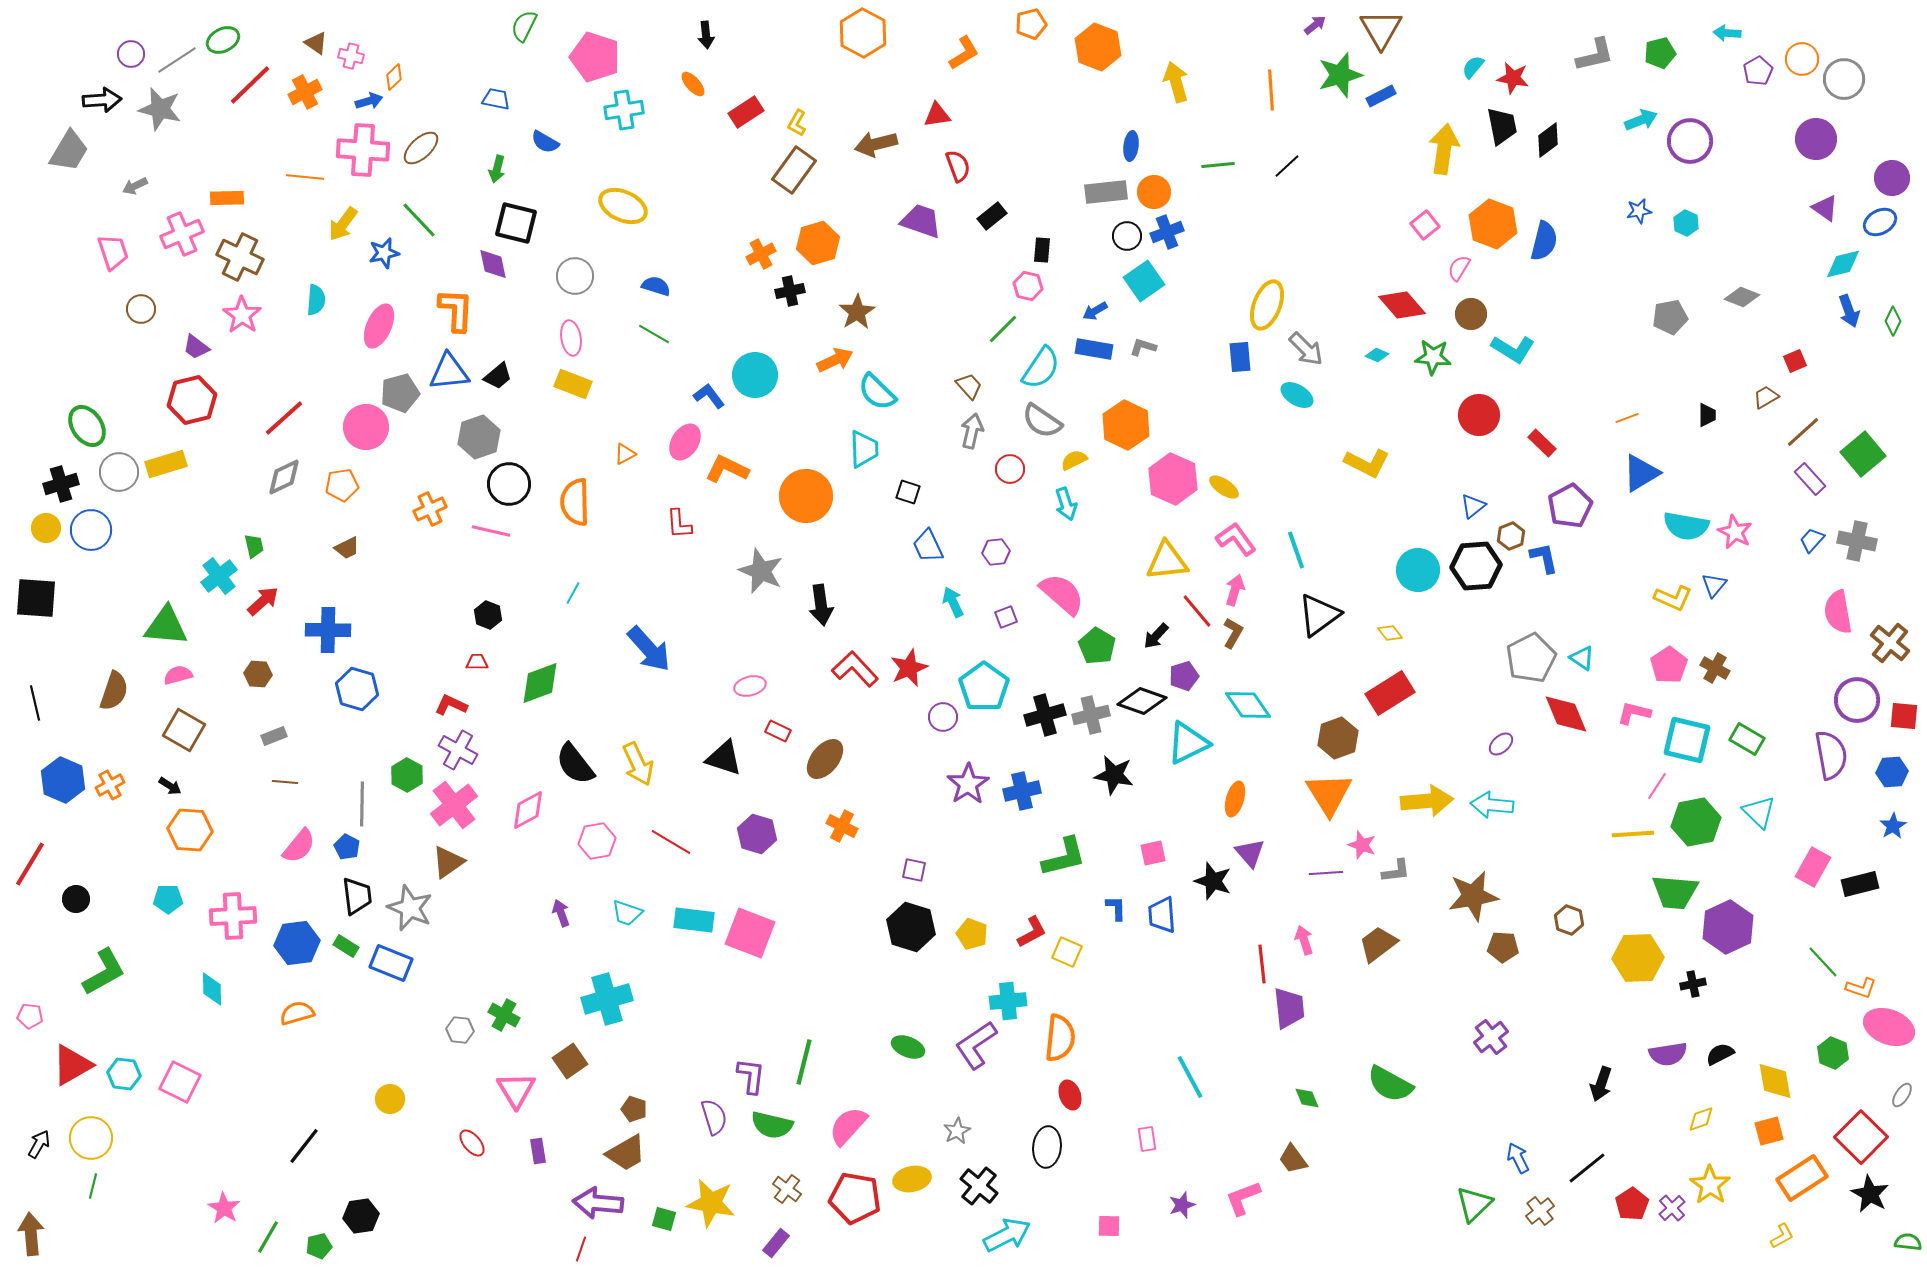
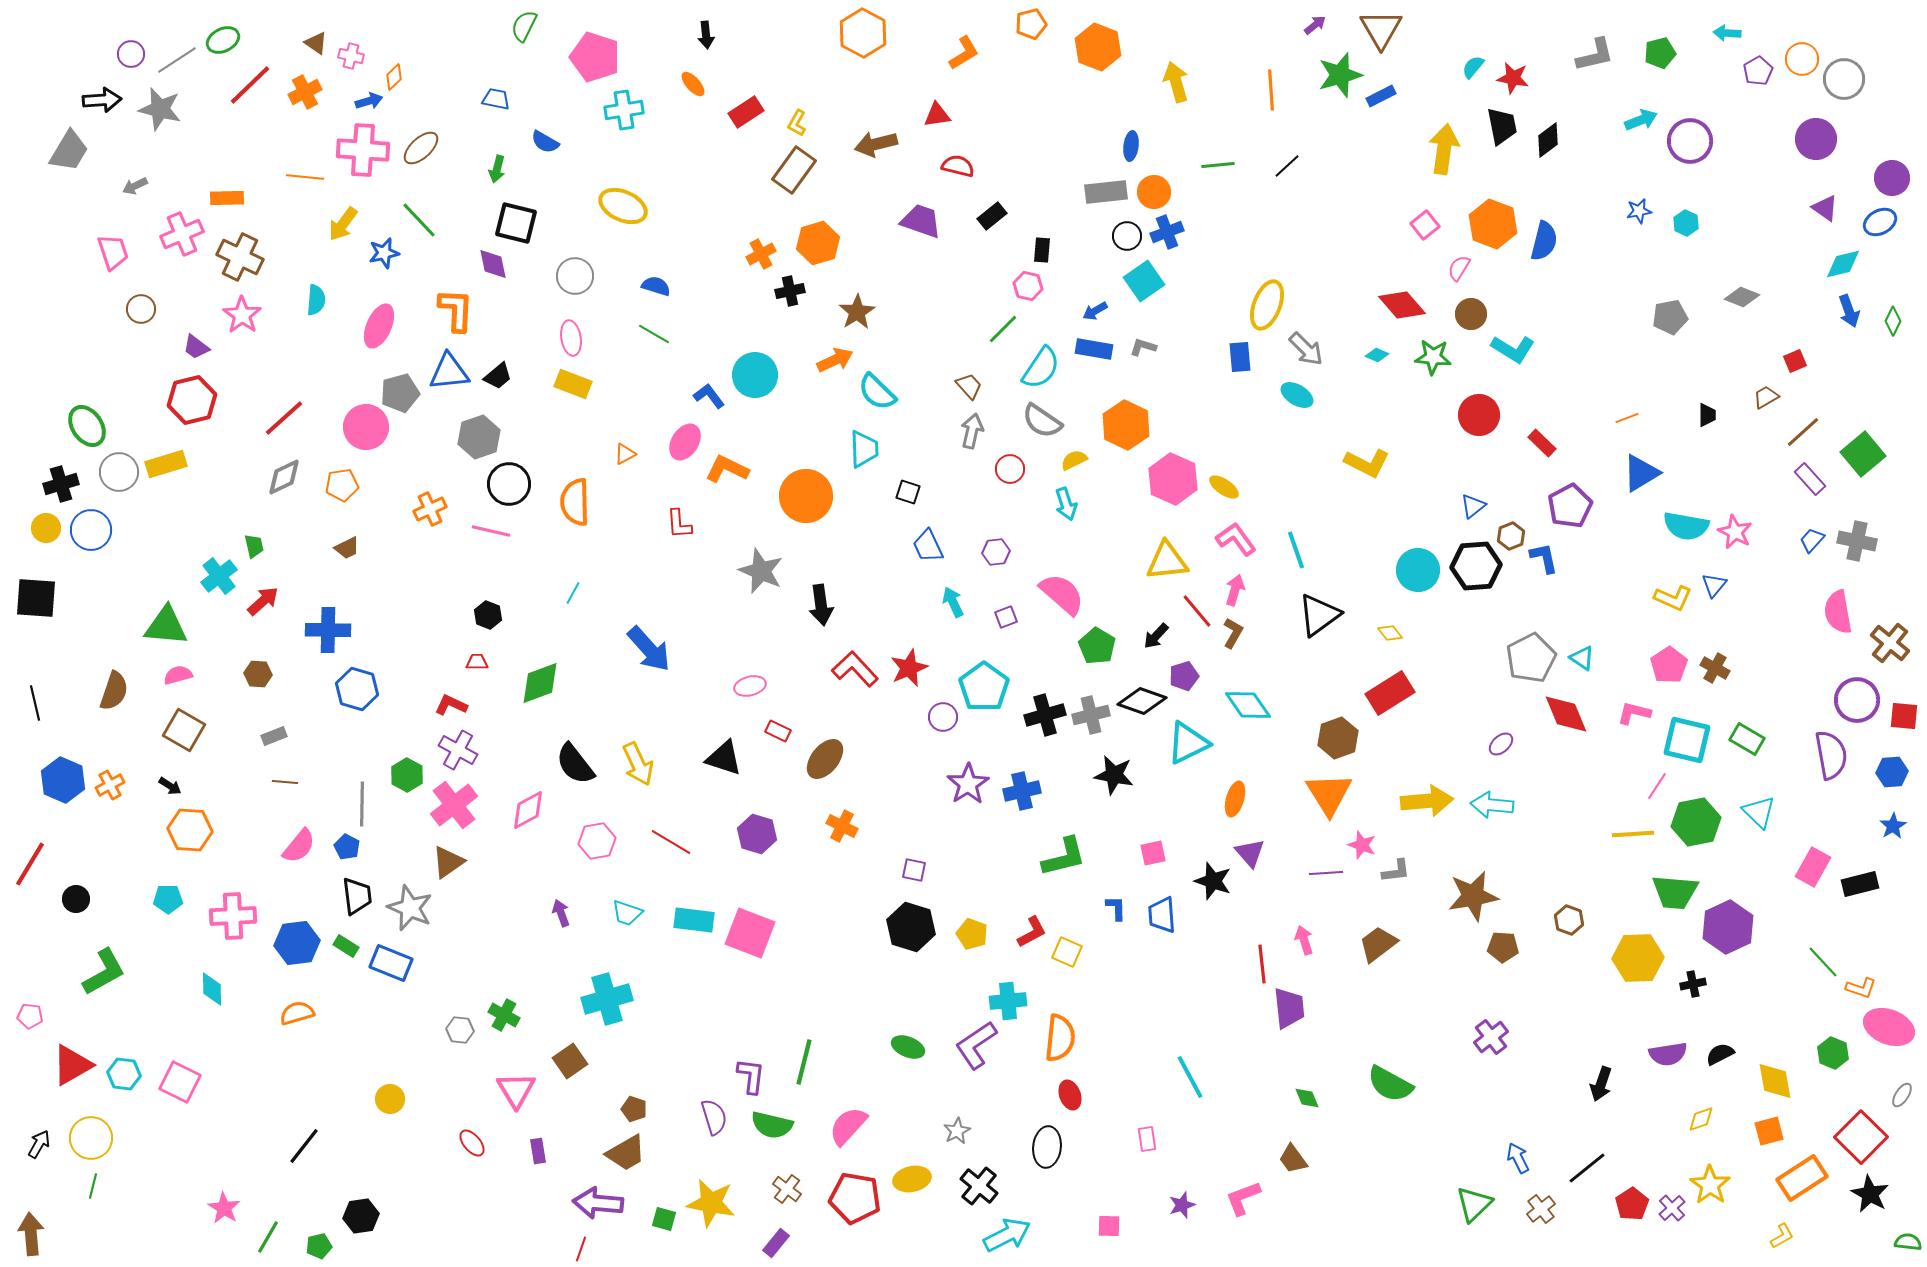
red semicircle at (958, 166): rotated 56 degrees counterclockwise
brown cross at (1540, 1211): moved 1 px right, 2 px up
